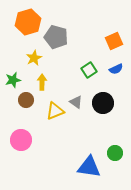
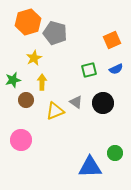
gray pentagon: moved 1 px left, 4 px up
orange square: moved 2 px left, 1 px up
green square: rotated 21 degrees clockwise
blue triangle: moved 1 px right; rotated 10 degrees counterclockwise
